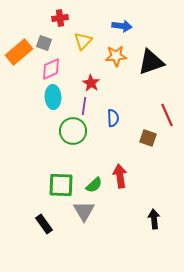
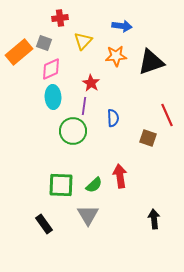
gray triangle: moved 4 px right, 4 px down
